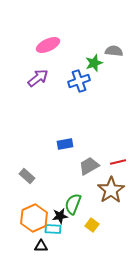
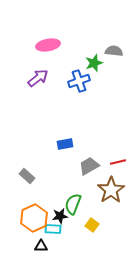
pink ellipse: rotated 15 degrees clockwise
